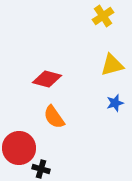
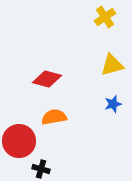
yellow cross: moved 2 px right, 1 px down
blue star: moved 2 px left, 1 px down
orange semicircle: rotated 115 degrees clockwise
red circle: moved 7 px up
